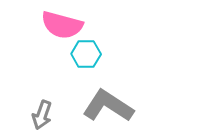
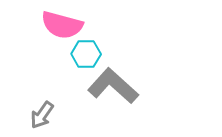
gray L-shape: moved 5 px right, 20 px up; rotated 9 degrees clockwise
gray arrow: rotated 16 degrees clockwise
